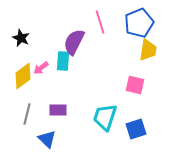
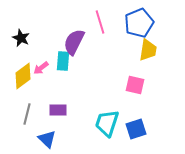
cyan trapezoid: moved 2 px right, 6 px down
